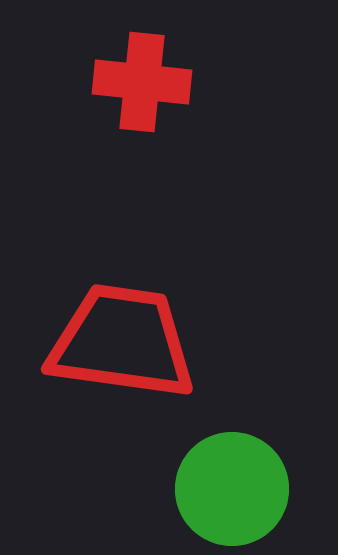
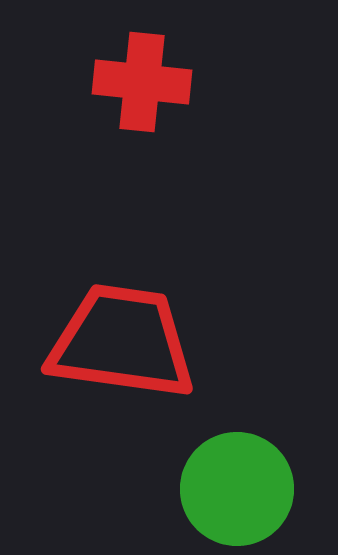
green circle: moved 5 px right
